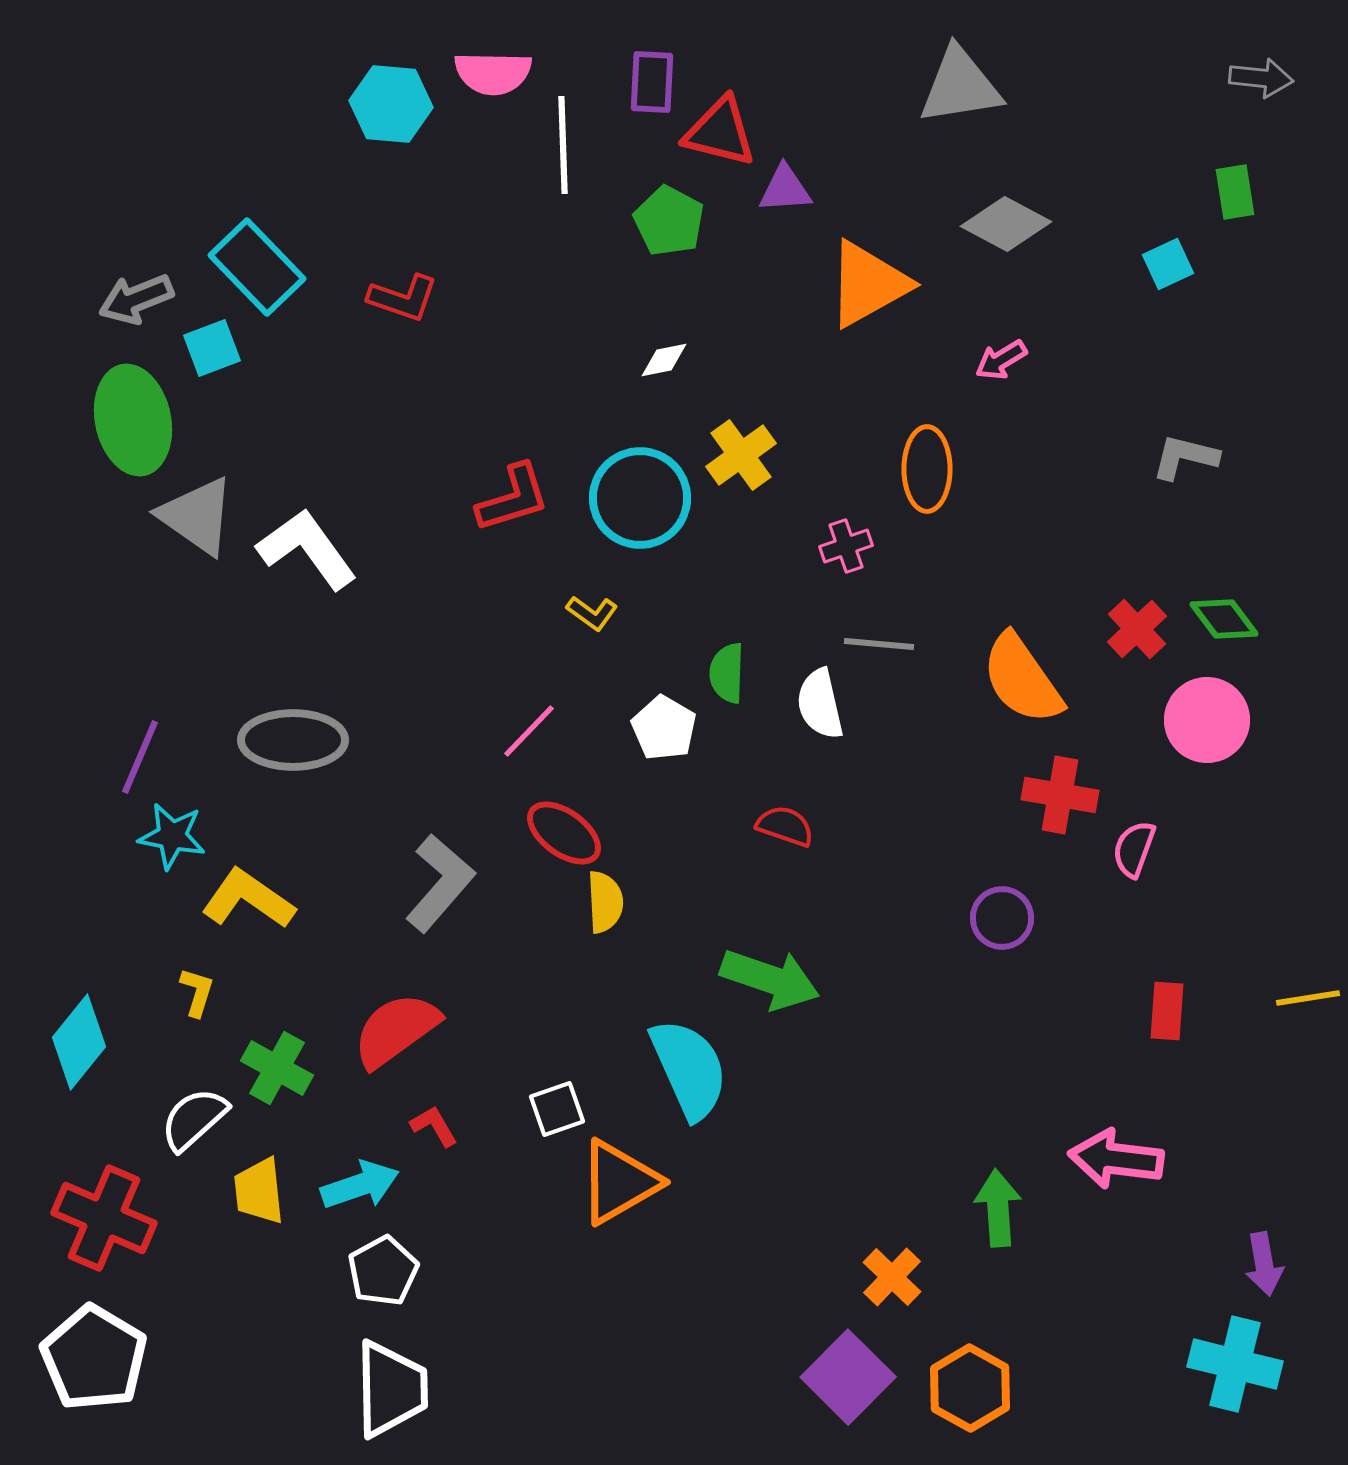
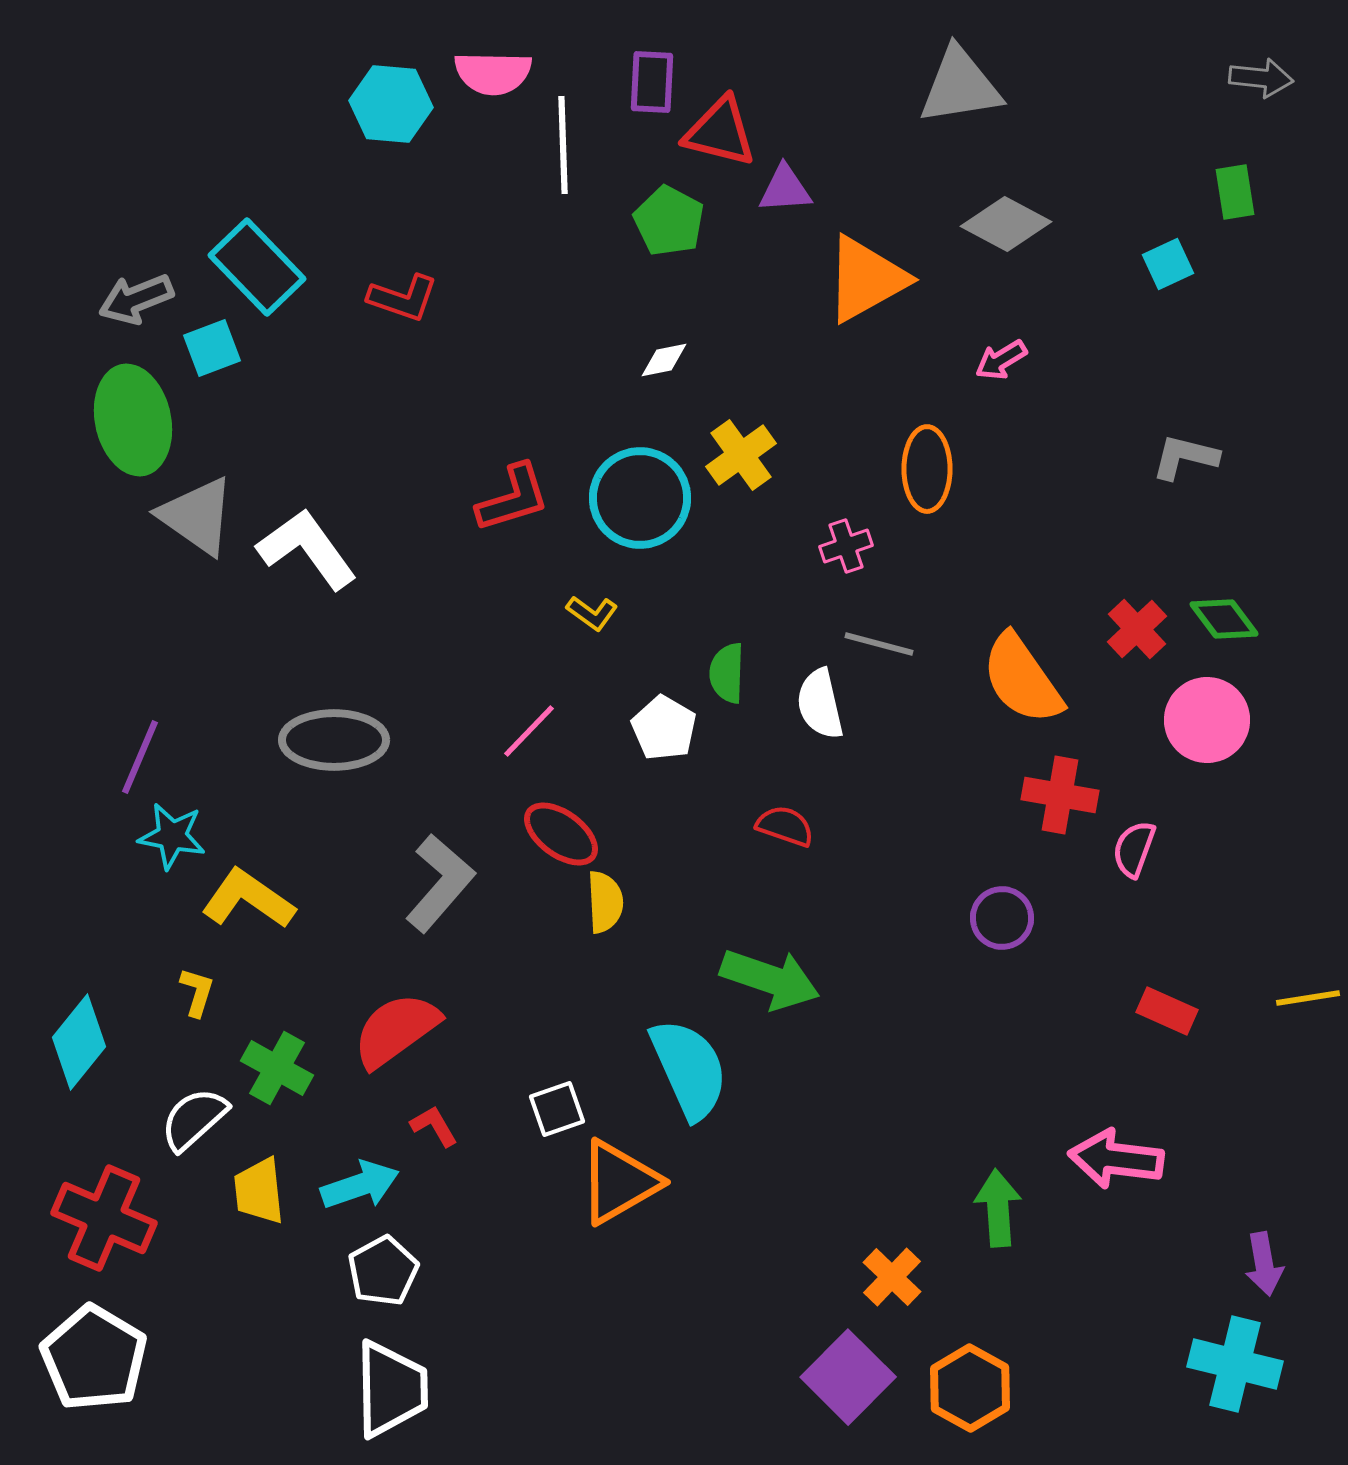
orange triangle at (868, 284): moved 2 px left, 5 px up
gray line at (879, 644): rotated 10 degrees clockwise
gray ellipse at (293, 740): moved 41 px right
red ellipse at (564, 833): moved 3 px left, 1 px down
red rectangle at (1167, 1011): rotated 70 degrees counterclockwise
